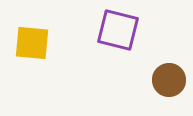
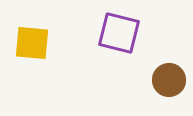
purple square: moved 1 px right, 3 px down
